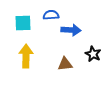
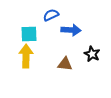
blue semicircle: rotated 21 degrees counterclockwise
cyan square: moved 6 px right, 11 px down
black star: moved 1 px left
brown triangle: rotated 14 degrees clockwise
